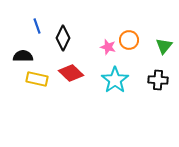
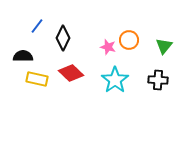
blue line: rotated 56 degrees clockwise
